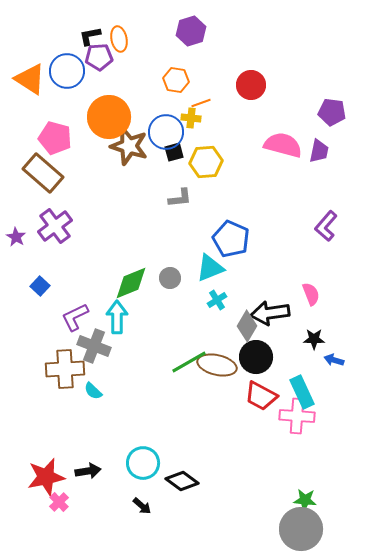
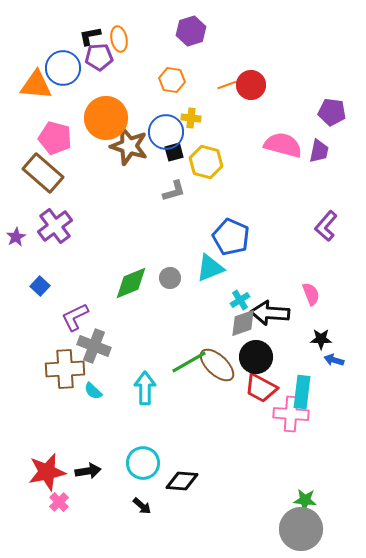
blue circle at (67, 71): moved 4 px left, 3 px up
orange triangle at (30, 79): moved 6 px right, 6 px down; rotated 28 degrees counterclockwise
orange hexagon at (176, 80): moved 4 px left
orange line at (201, 103): moved 26 px right, 18 px up
orange circle at (109, 117): moved 3 px left, 1 px down
yellow hexagon at (206, 162): rotated 20 degrees clockwise
gray L-shape at (180, 198): moved 6 px left, 7 px up; rotated 10 degrees counterclockwise
purple star at (16, 237): rotated 12 degrees clockwise
blue pentagon at (231, 239): moved 2 px up
cyan cross at (217, 300): moved 23 px right
black arrow at (270, 313): rotated 12 degrees clockwise
cyan arrow at (117, 317): moved 28 px right, 71 px down
gray diamond at (247, 326): moved 4 px left, 3 px up; rotated 40 degrees clockwise
black star at (314, 339): moved 7 px right
brown ellipse at (217, 365): rotated 30 degrees clockwise
cyan rectangle at (302, 392): rotated 32 degrees clockwise
red trapezoid at (261, 396): moved 8 px up
pink cross at (297, 416): moved 6 px left, 2 px up
red star at (46, 477): moved 1 px right, 5 px up
black diamond at (182, 481): rotated 32 degrees counterclockwise
